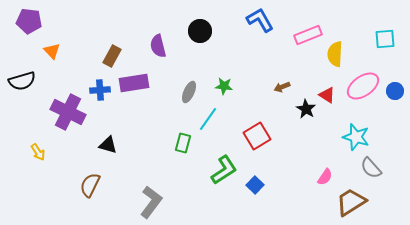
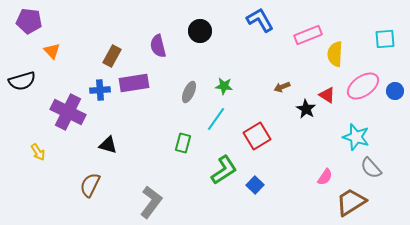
cyan line: moved 8 px right
